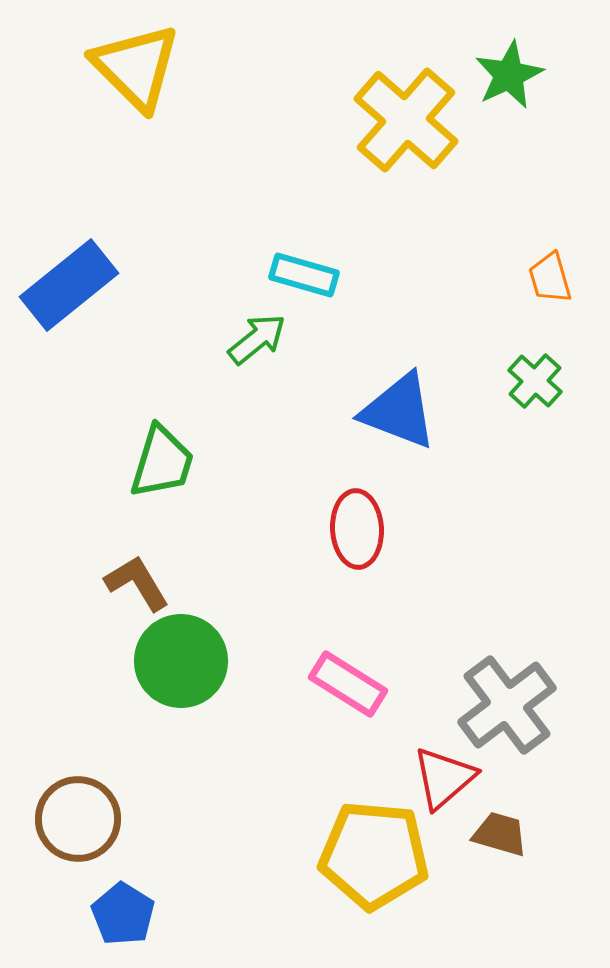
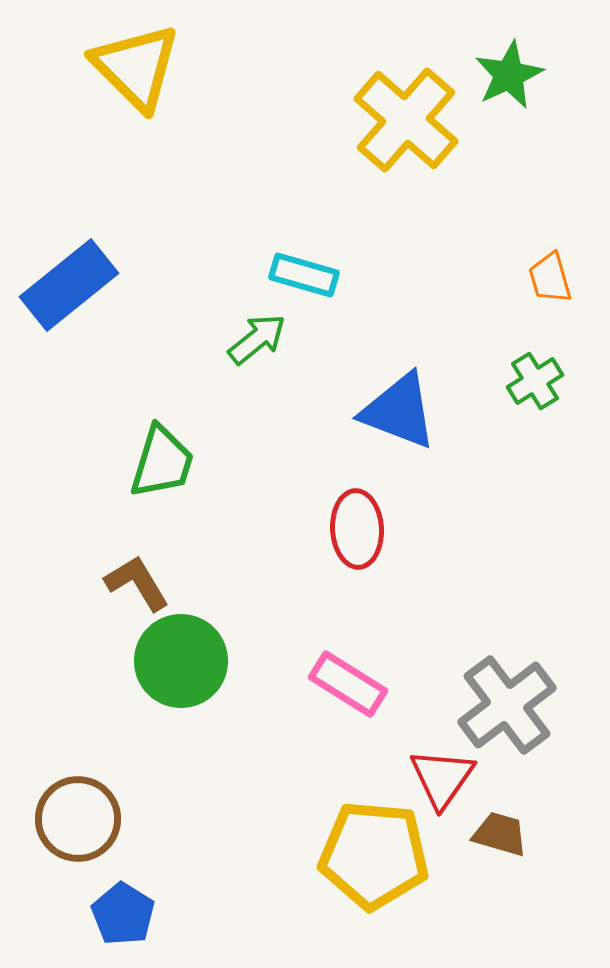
green cross: rotated 16 degrees clockwise
red triangle: moved 2 px left; rotated 14 degrees counterclockwise
